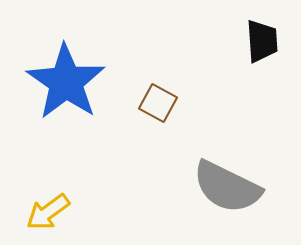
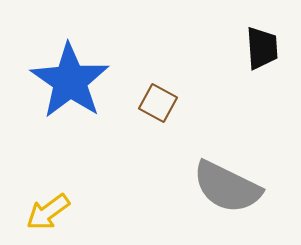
black trapezoid: moved 7 px down
blue star: moved 4 px right, 1 px up
